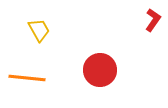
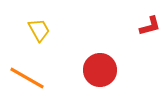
red L-shape: moved 3 px left, 6 px down; rotated 40 degrees clockwise
orange line: rotated 24 degrees clockwise
